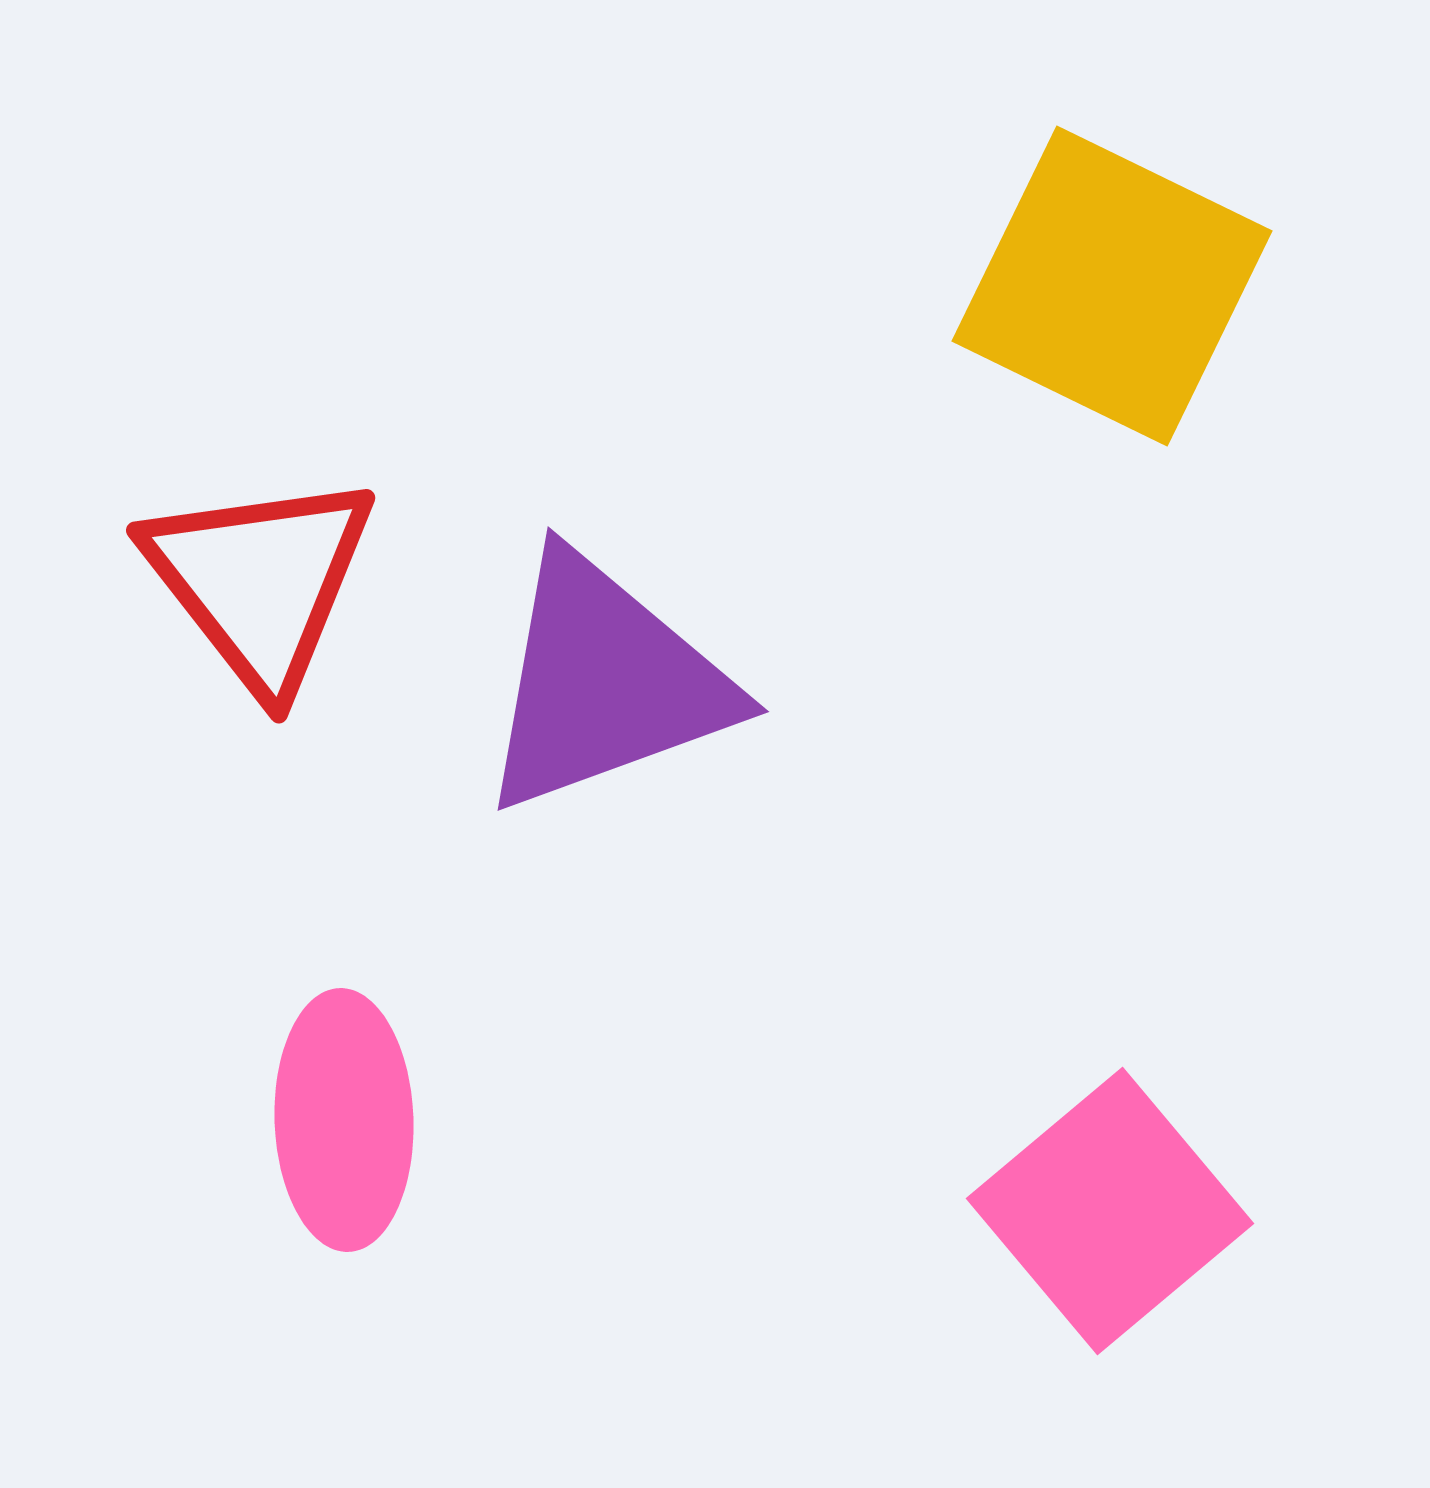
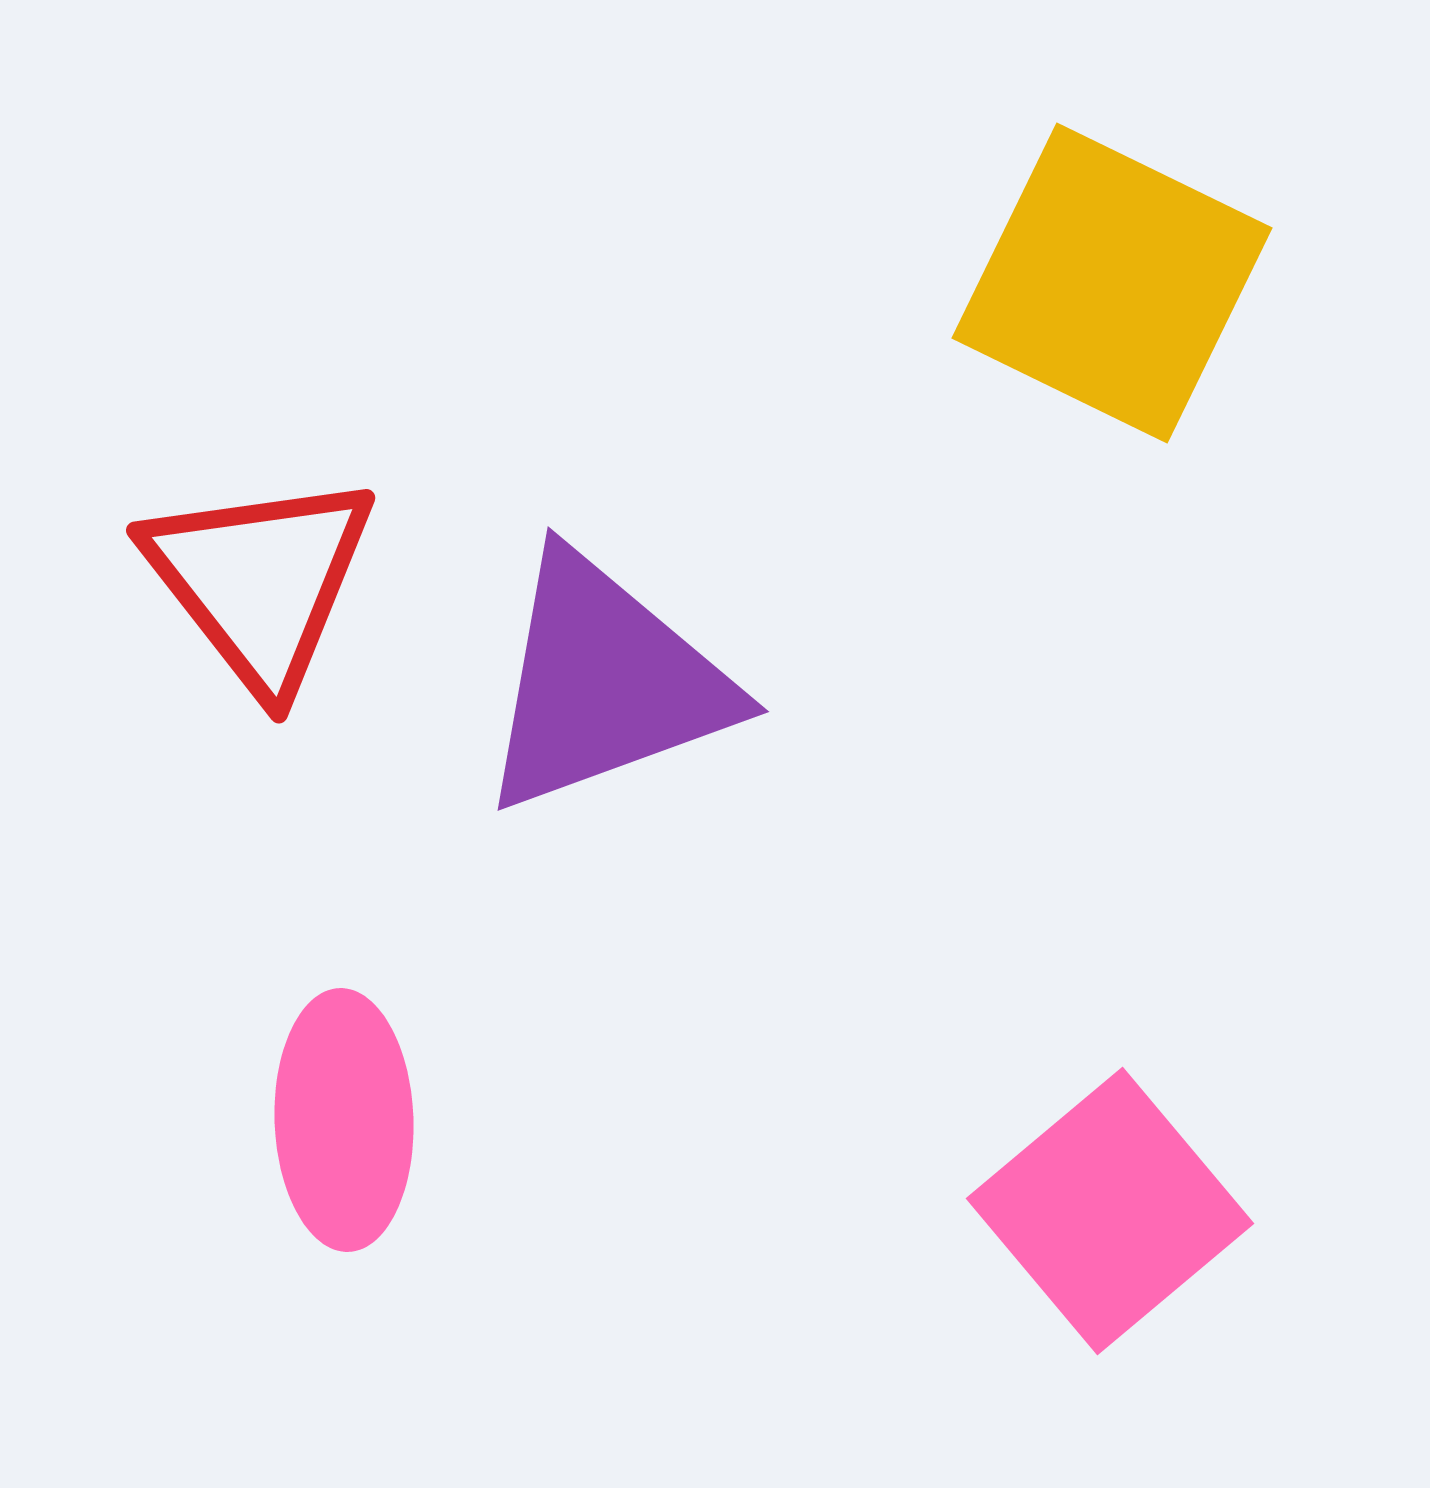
yellow square: moved 3 px up
